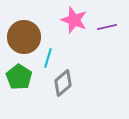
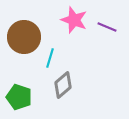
purple line: rotated 36 degrees clockwise
cyan line: moved 2 px right
green pentagon: moved 20 px down; rotated 15 degrees counterclockwise
gray diamond: moved 2 px down
